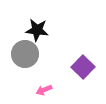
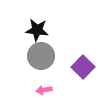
gray circle: moved 16 px right, 2 px down
pink arrow: rotated 14 degrees clockwise
